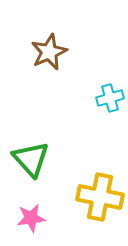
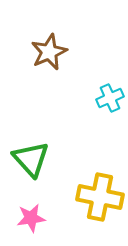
cyan cross: rotated 8 degrees counterclockwise
